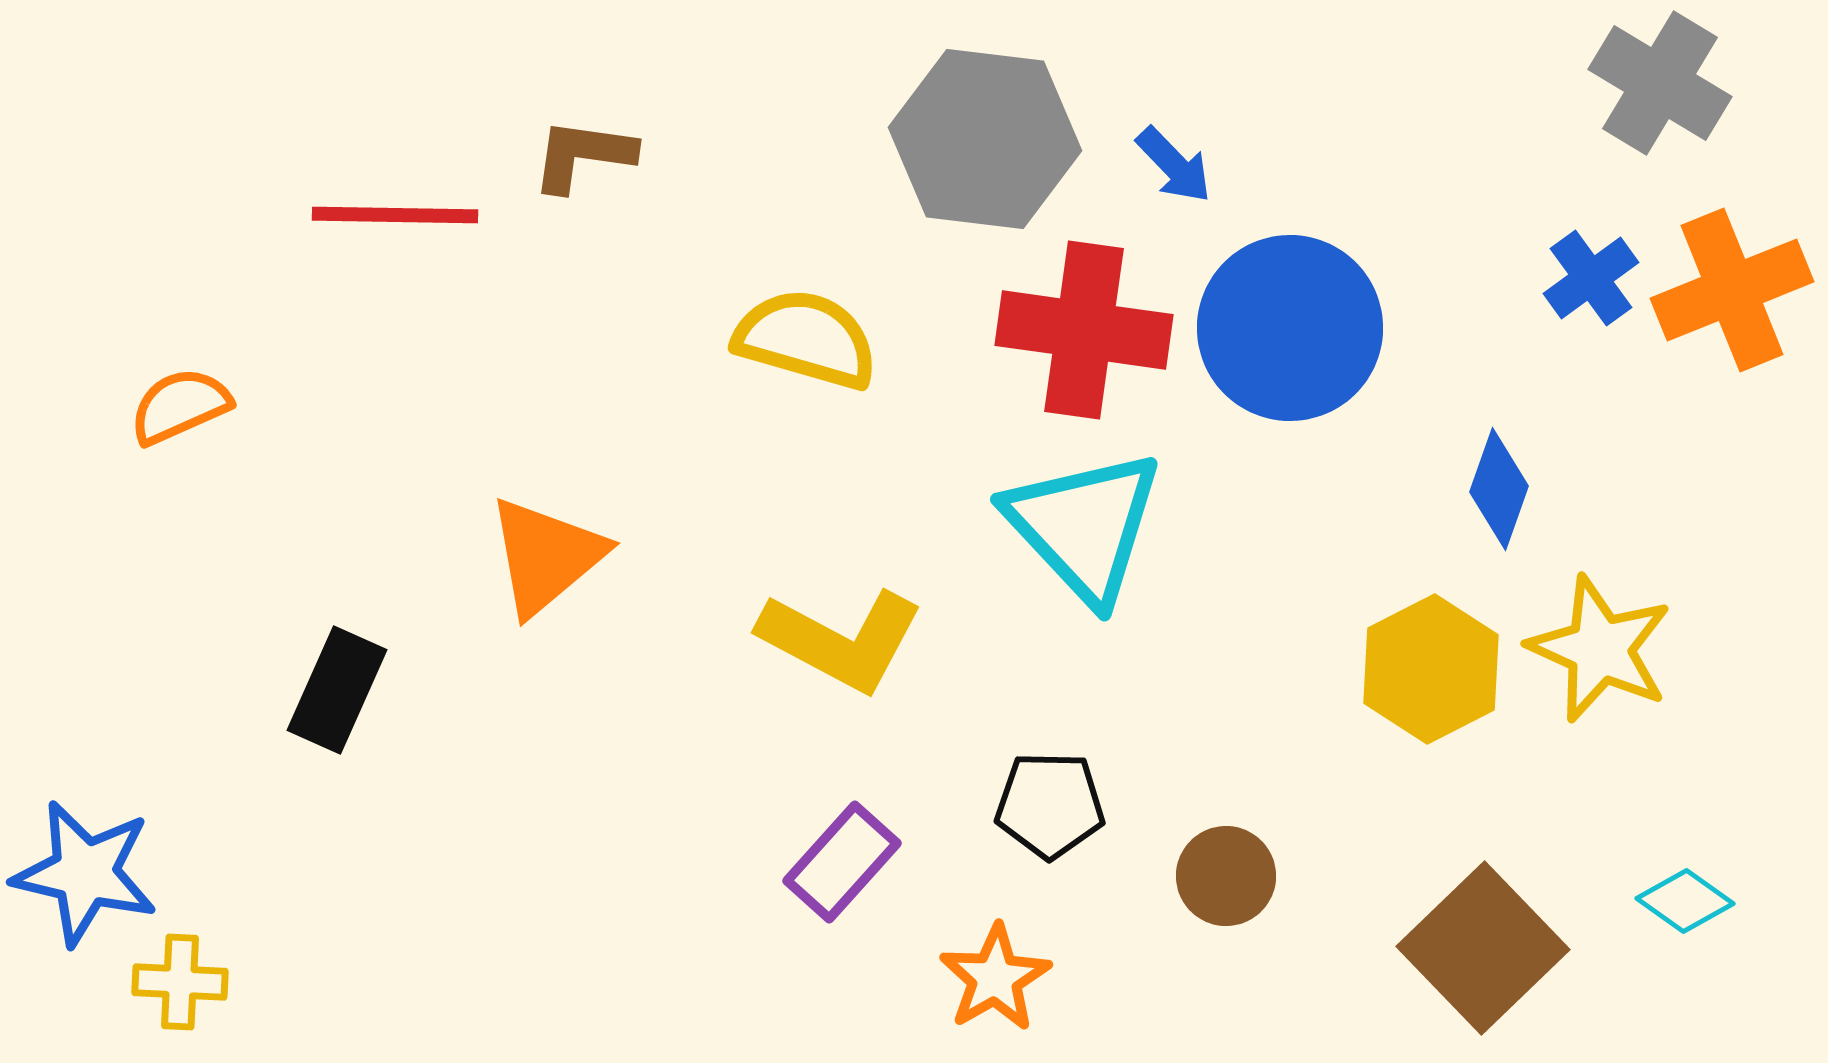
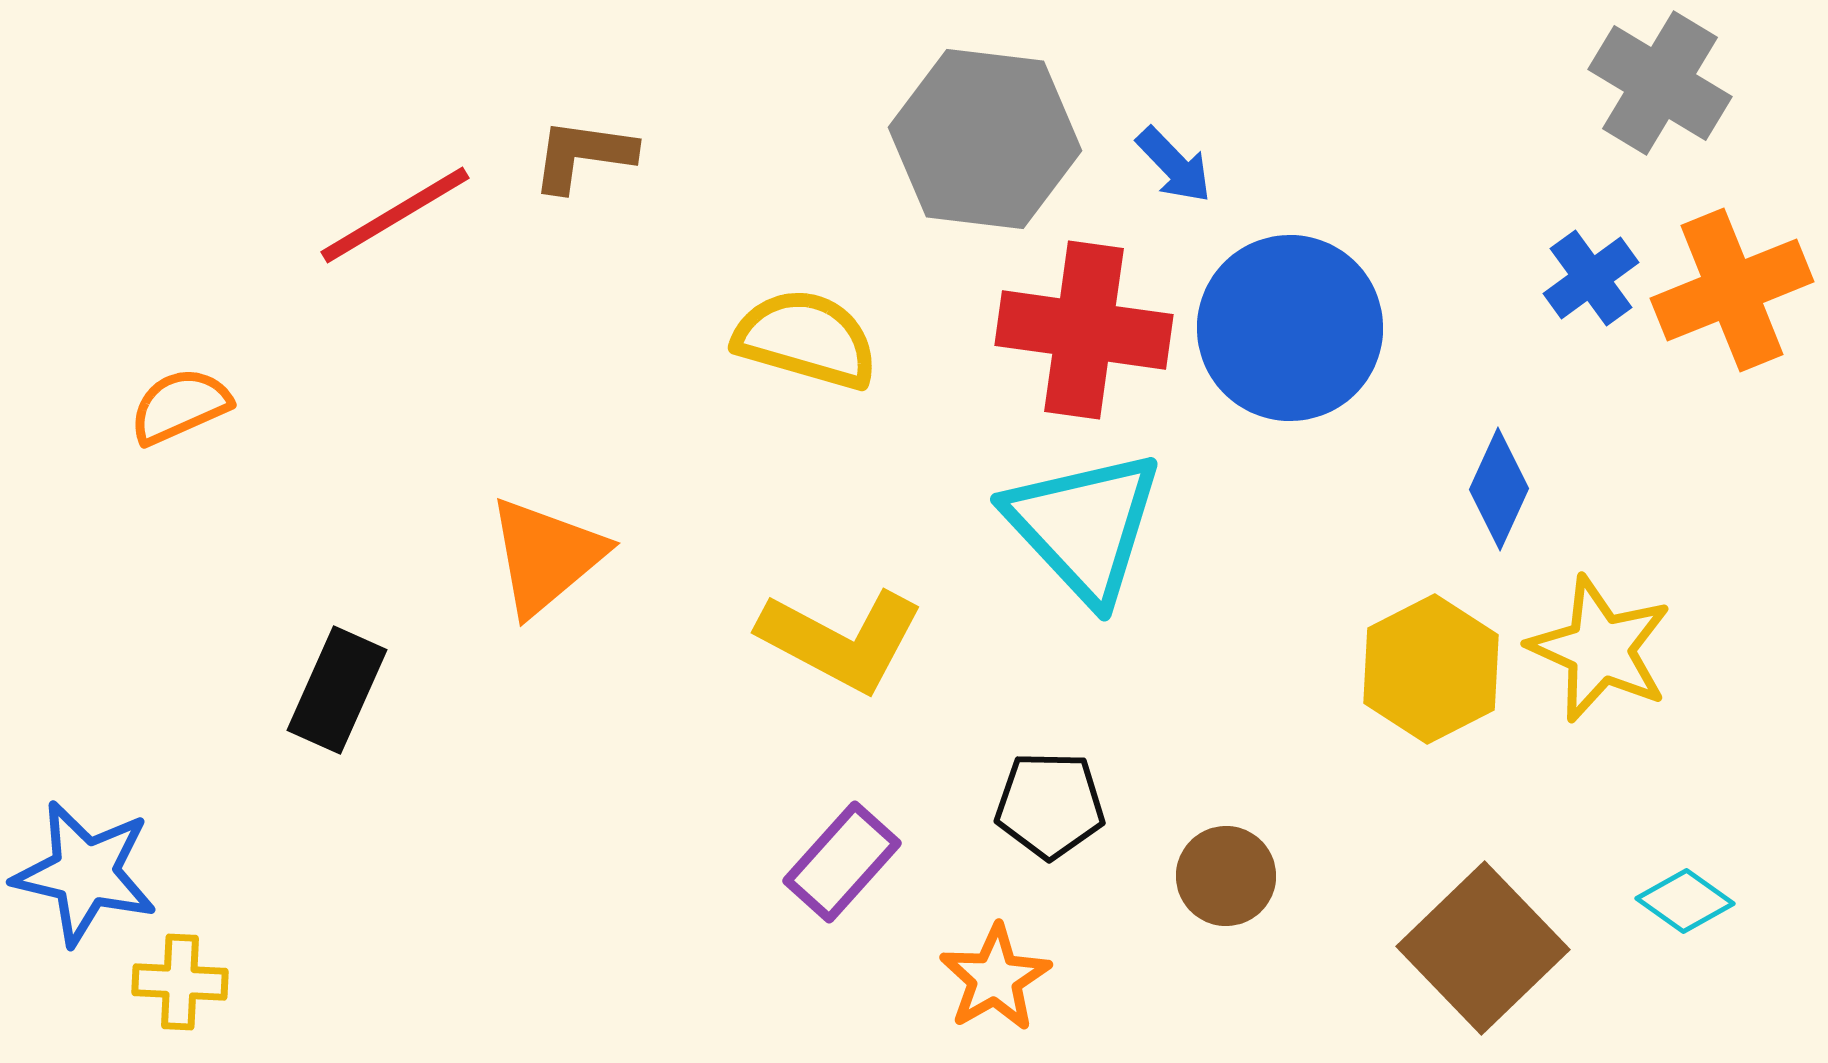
red line: rotated 32 degrees counterclockwise
blue diamond: rotated 5 degrees clockwise
